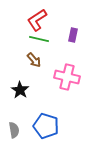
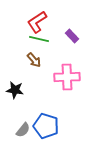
red L-shape: moved 2 px down
purple rectangle: moved 1 px left, 1 px down; rotated 56 degrees counterclockwise
pink cross: rotated 15 degrees counterclockwise
black star: moved 5 px left; rotated 24 degrees counterclockwise
gray semicircle: moved 9 px right; rotated 49 degrees clockwise
